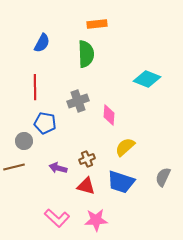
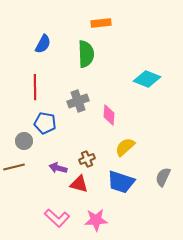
orange rectangle: moved 4 px right, 1 px up
blue semicircle: moved 1 px right, 1 px down
red triangle: moved 7 px left, 2 px up
